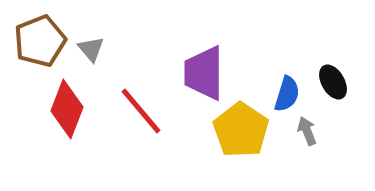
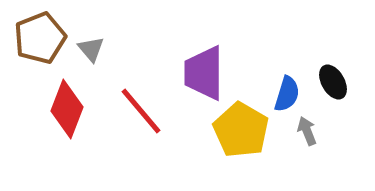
brown pentagon: moved 3 px up
yellow pentagon: rotated 4 degrees counterclockwise
